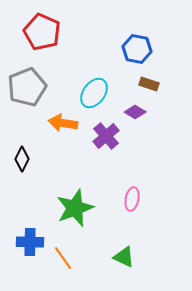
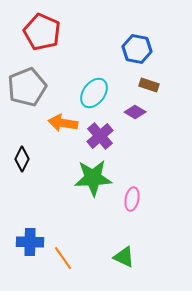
brown rectangle: moved 1 px down
purple cross: moved 6 px left
green star: moved 18 px right, 30 px up; rotated 18 degrees clockwise
